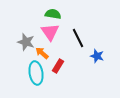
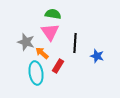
black line: moved 3 px left, 5 px down; rotated 30 degrees clockwise
